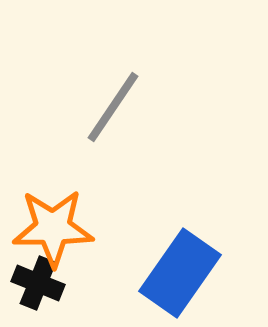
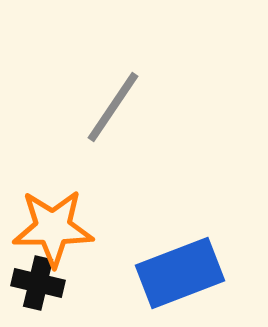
blue rectangle: rotated 34 degrees clockwise
black cross: rotated 9 degrees counterclockwise
